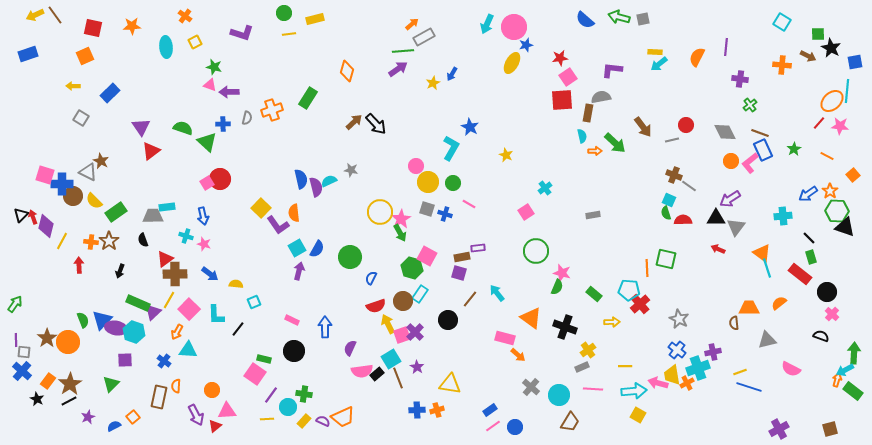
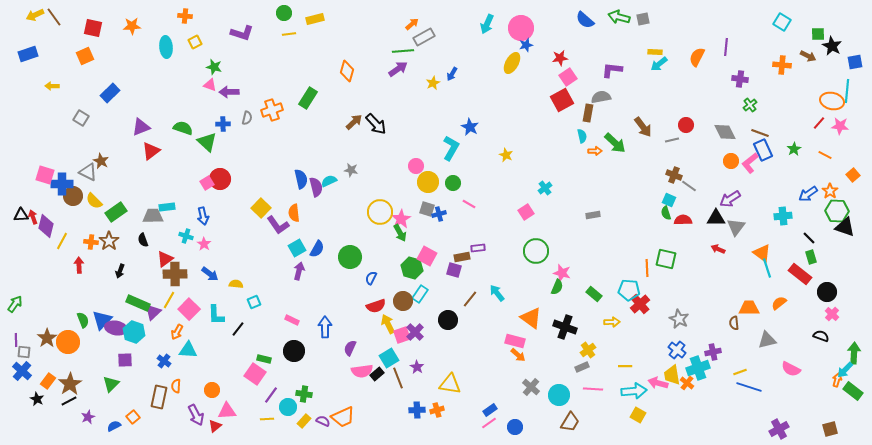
brown line at (55, 15): moved 1 px left, 2 px down
orange cross at (185, 16): rotated 32 degrees counterclockwise
pink circle at (514, 27): moved 7 px right, 1 px down
black star at (831, 48): moved 1 px right, 2 px up
yellow arrow at (73, 86): moved 21 px left
red square at (562, 100): rotated 25 degrees counterclockwise
orange ellipse at (832, 101): rotated 55 degrees clockwise
purple triangle at (141, 127): rotated 42 degrees clockwise
orange line at (827, 156): moved 2 px left, 1 px up
blue cross at (445, 214): moved 6 px left; rotated 32 degrees counterclockwise
black triangle at (21, 215): rotated 42 degrees clockwise
pink star at (204, 244): rotated 16 degrees clockwise
purple square at (459, 273): moved 5 px left, 3 px up
pink rectangle at (505, 338): moved 10 px right, 3 px down
cyan square at (391, 359): moved 2 px left, 1 px up
cyan arrow at (845, 370): rotated 18 degrees counterclockwise
orange cross at (687, 383): rotated 24 degrees counterclockwise
pink line at (493, 426): moved 4 px left, 3 px up
